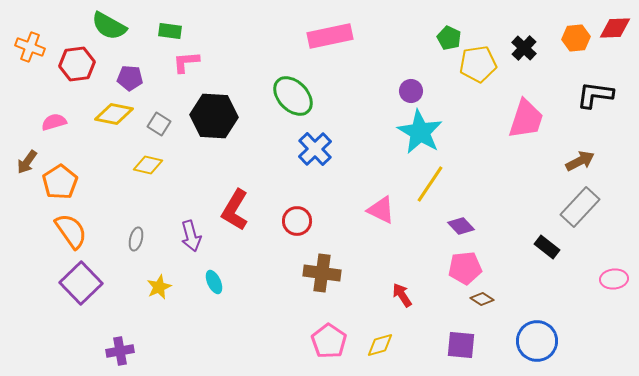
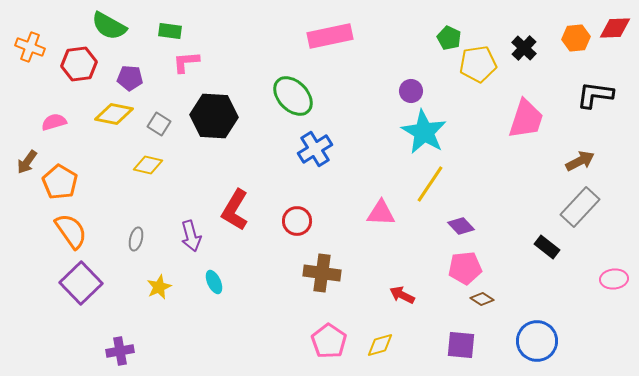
red hexagon at (77, 64): moved 2 px right
cyan star at (420, 132): moved 4 px right
blue cross at (315, 149): rotated 12 degrees clockwise
orange pentagon at (60, 182): rotated 8 degrees counterclockwise
pink triangle at (381, 210): moved 3 px down; rotated 24 degrees counterclockwise
red arrow at (402, 295): rotated 30 degrees counterclockwise
